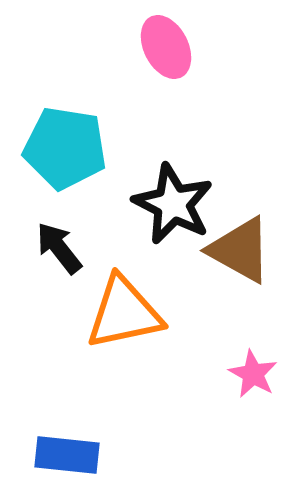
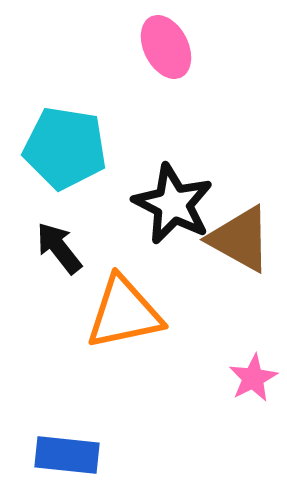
brown triangle: moved 11 px up
pink star: moved 4 px down; rotated 15 degrees clockwise
